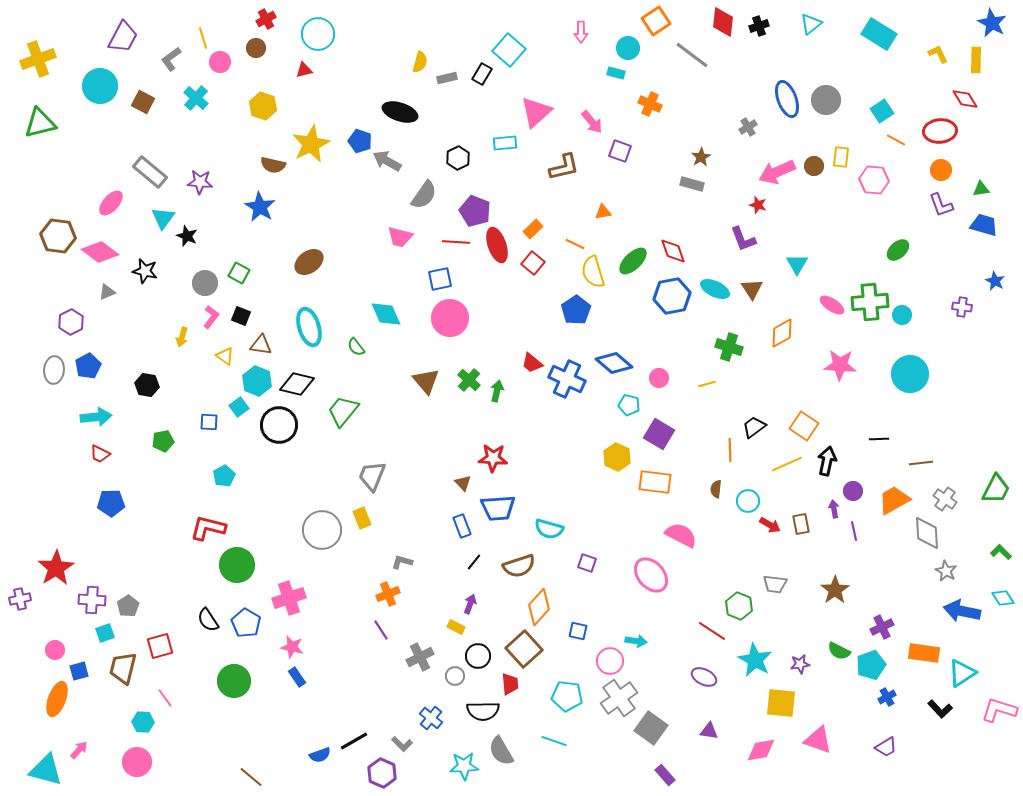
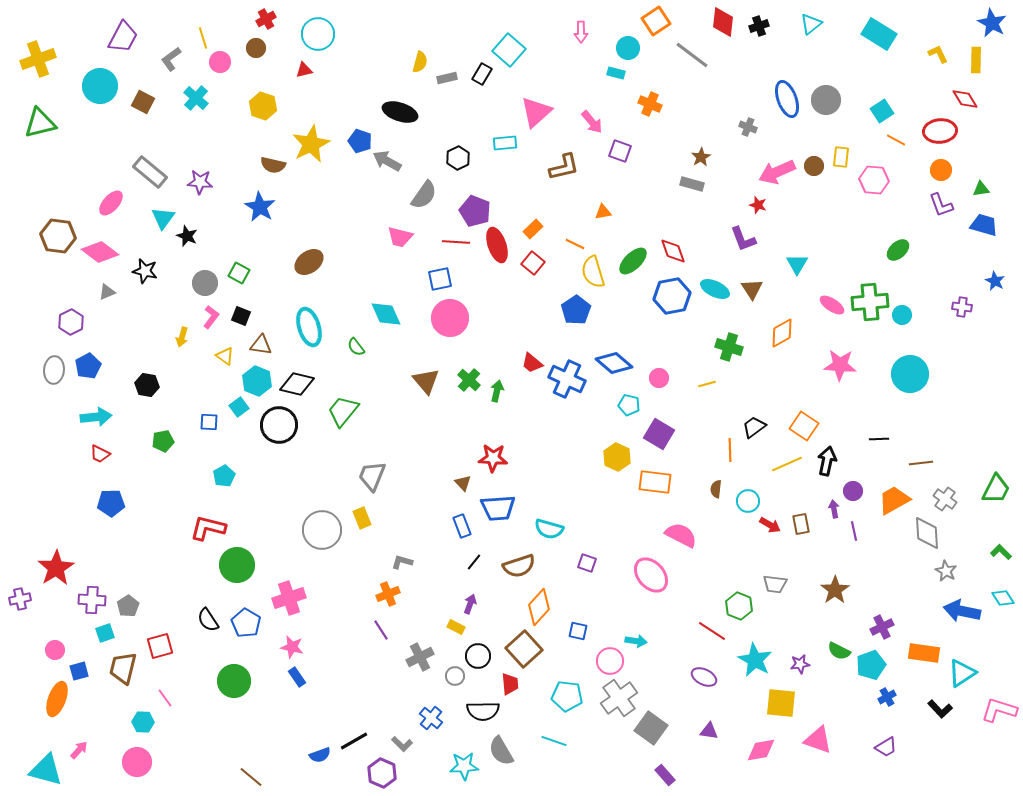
gray cross at (748, 127): rotated 36 degrees counterclockwise
